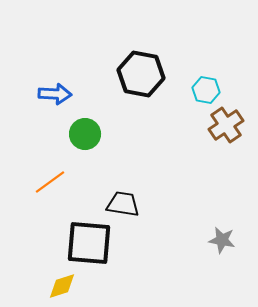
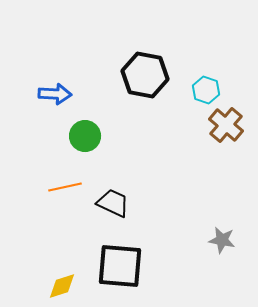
black hexagon: moved 4 px right, 1 px down
cyan hexagon: rotated 8 degrees clockwise
brown cross: rotated 16 degrees counterclockwise
green circle: moved 2 px down
orange line: moved 15 px right, 5 px down; rotated 24 degrees clockwise
black trapezoid: moved 10 px left, 1 px up; rotated 16 degrees clockwise
black square: moved 31 px right, 23 px down
